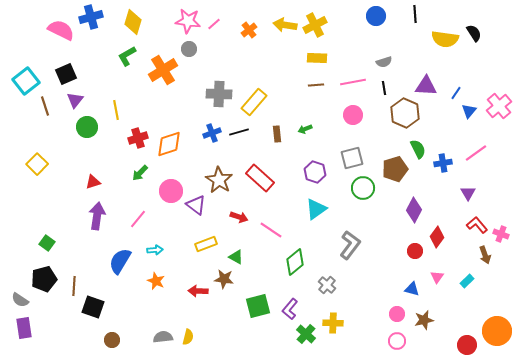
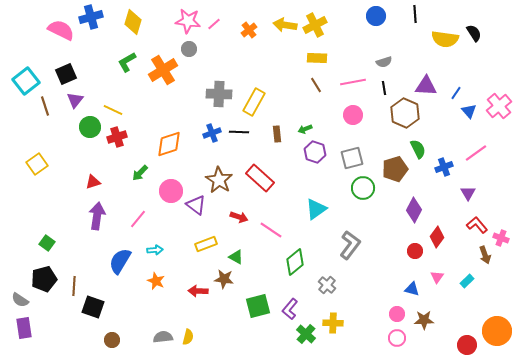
green L-shape at (127, 56): moved 6 px down
brown line at (316, 85): rotated 63 degrees clockwise
yellow rectangle at (254, 102): rotated 12 degrees counterclockwise
yellow line at (116, 110): moved 3 px left; rotated 54 degrees counterclockwise
blue triangle at (469, 111): rotated 21 degrees counterclockwise
green circle at (87, 127): moved 3 px right
black line at (239, 132): rotated 18 degrees clockwise
red cross at (138, 138): moved 21 px left, 1 px up
blue cross at (443, 163): moved 1 px right, 4 px down; rotated 12 degrees counterclockwise
yellow square at (37, 164): rotated 10 degrees clockwise
purple hexagon at (315, 172): moved 20 px up
pink cross at (501, 234): moved 4 px down
brown star at (424, 320): rotated 12 degrees clockwise
pink circle at (397, 341): moved 3 px up
